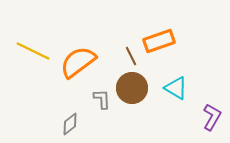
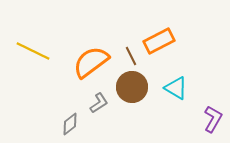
orange rectangle: rotated 8 degrees counterclockwise
orange semicircle: moved 13 px right
brown circle: moved 1 px up
gray L-shape: moved 3 px left, 4 px down; rotated 60 degrees clockwise
purple L-shape: moved 1 px right, 2 px down
